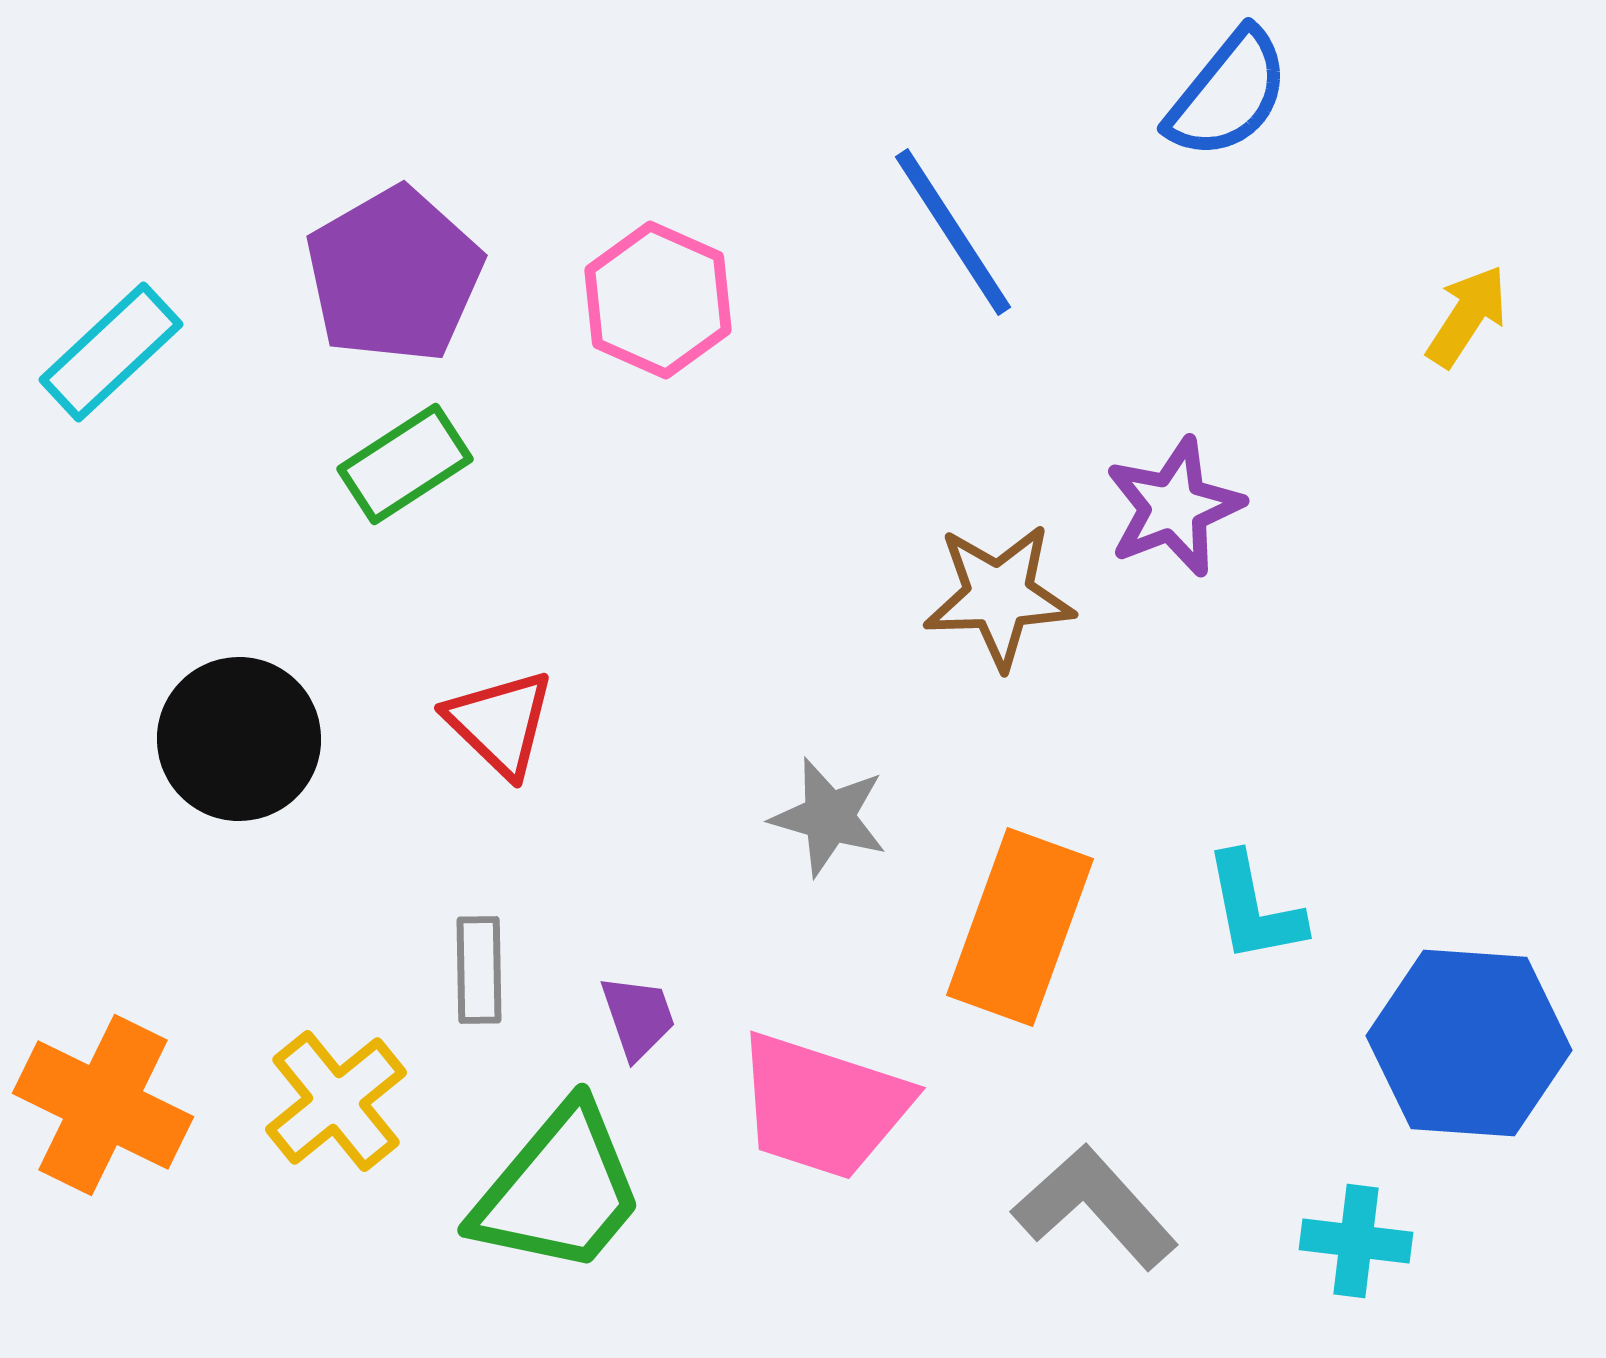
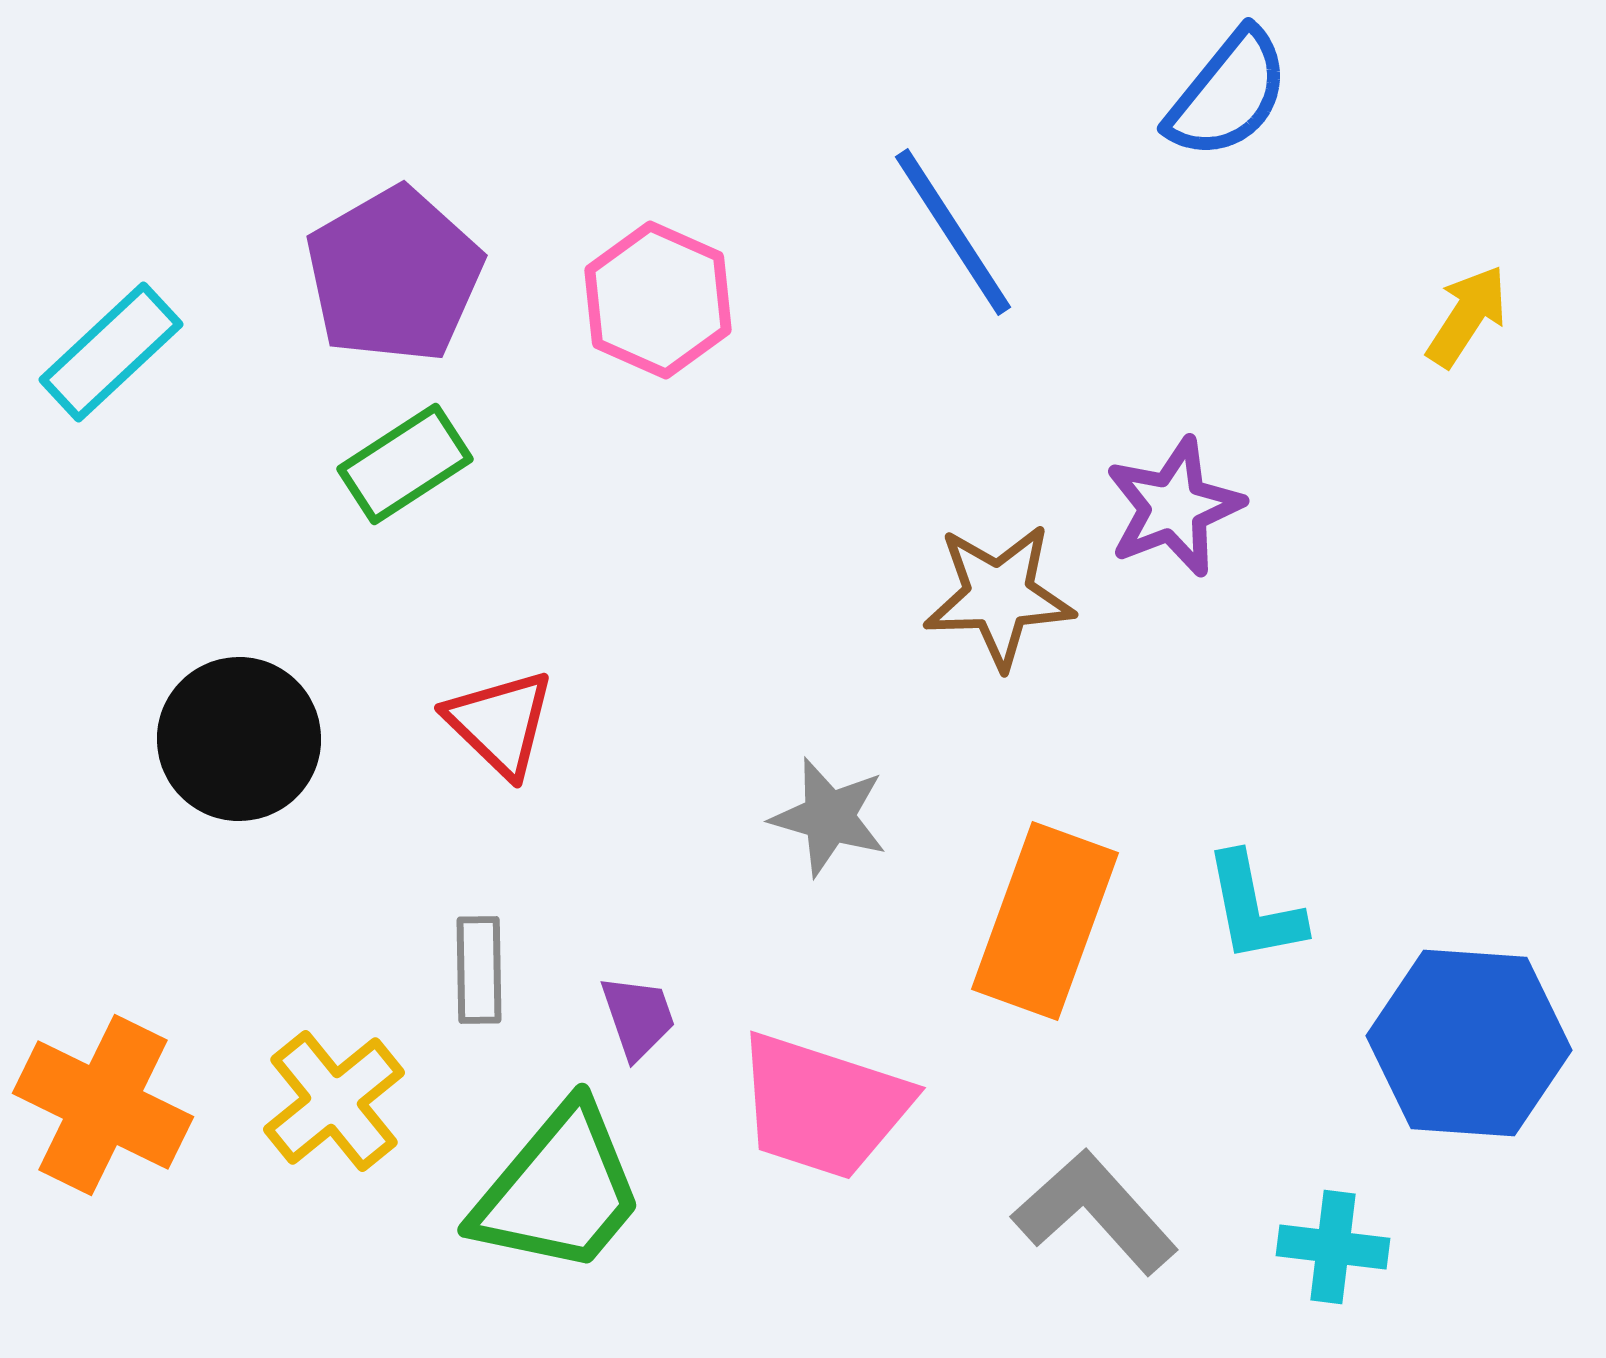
orange rectangle: moved 25 px right, 6 px up
yellow cross: moved 2 px left
gray L-shape: moved 5 px down
cyan cross: moved 23 px left, 6 px down
